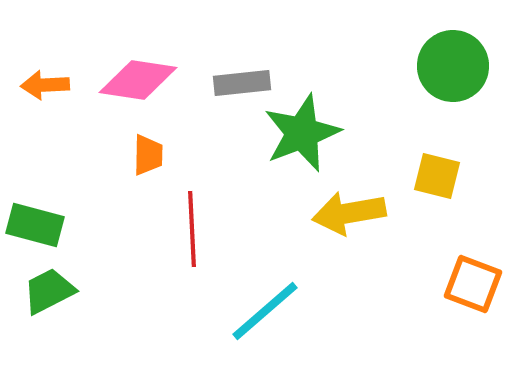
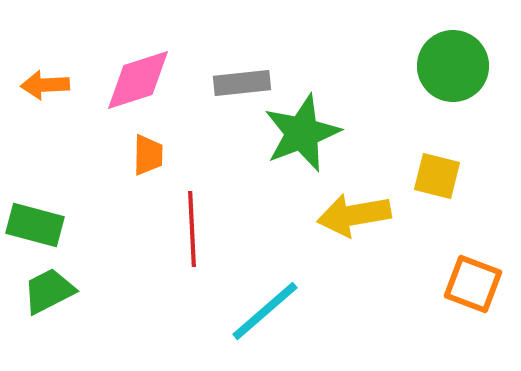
pink diamond: rotated 26 degrees counterclockwise
yellow arrow: moved 5 px right, 2 px down
